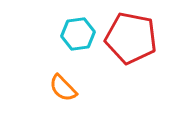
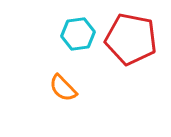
red pentagon: moved 1 px down
